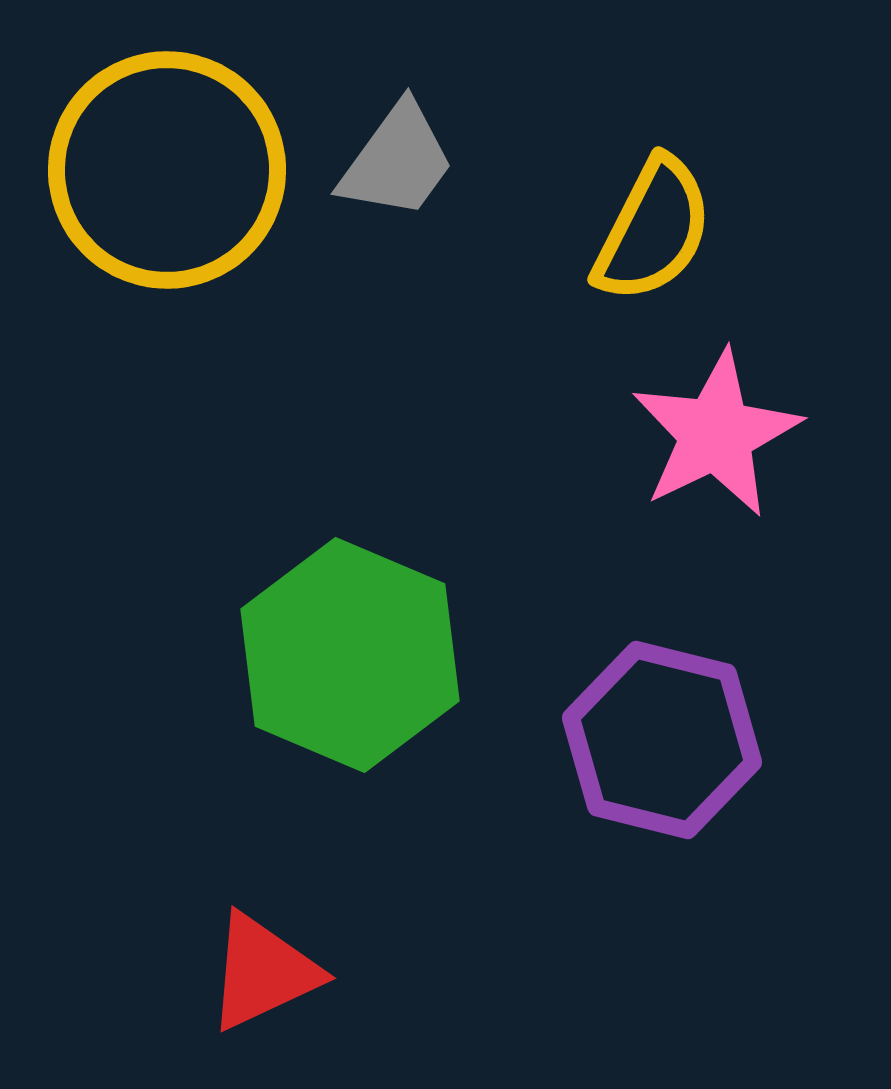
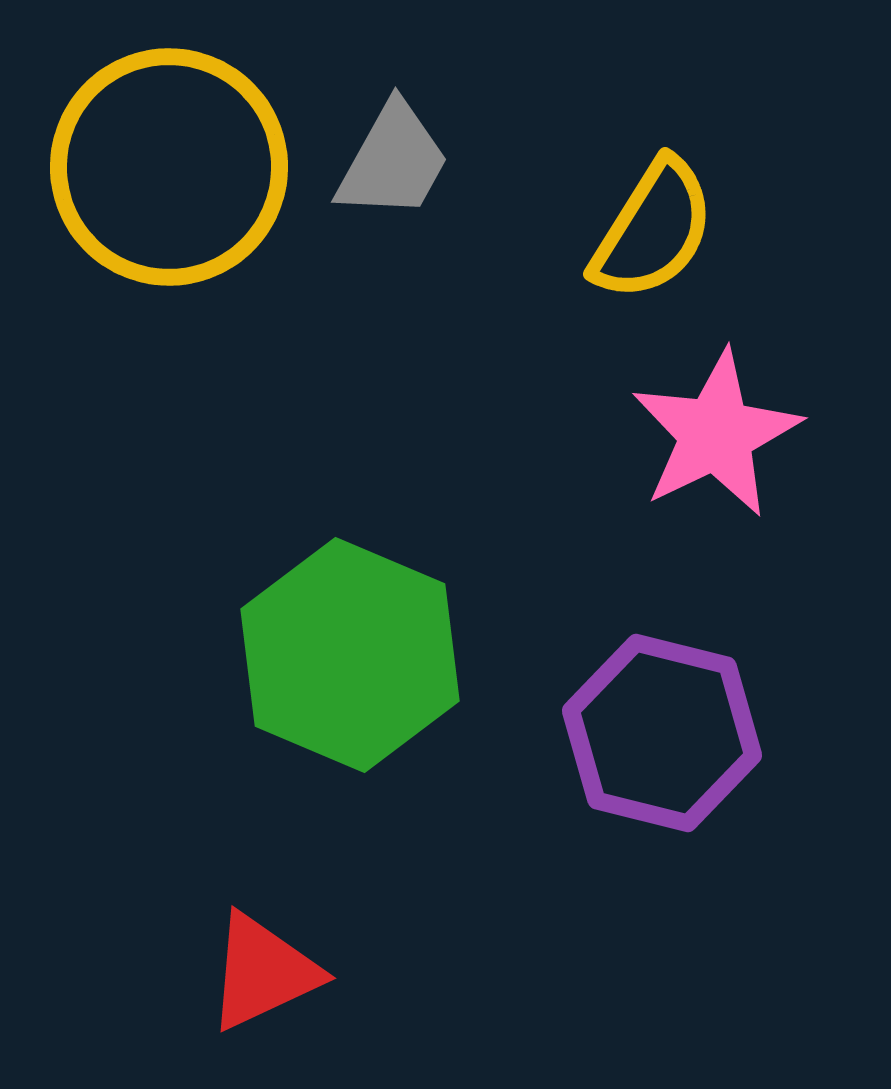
gray trapezoid: moved 4 px left; rotated 7 degrees counterclockwise
yellow circle: moved 2 px right, 3 px up
yellow semicircle: rotated 5 degrees clockwise
purple hexagon: moved 7 px up
